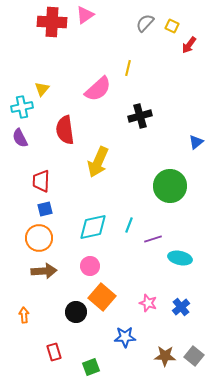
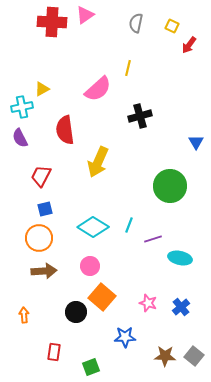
gray semicircle: moved 9 px left; rotated 30 degrees counterclockwise
yellow triangle: rotated 21 degrees clockwise
blue triangle: rotated 21 degrees counterclockwise
red trapezoid: moved 5 px up; rotated 25 degrees clockwise
cyan diamond: rotated 44 degrees clockwise
red rectangle: rotated 24 degrees clockwise
